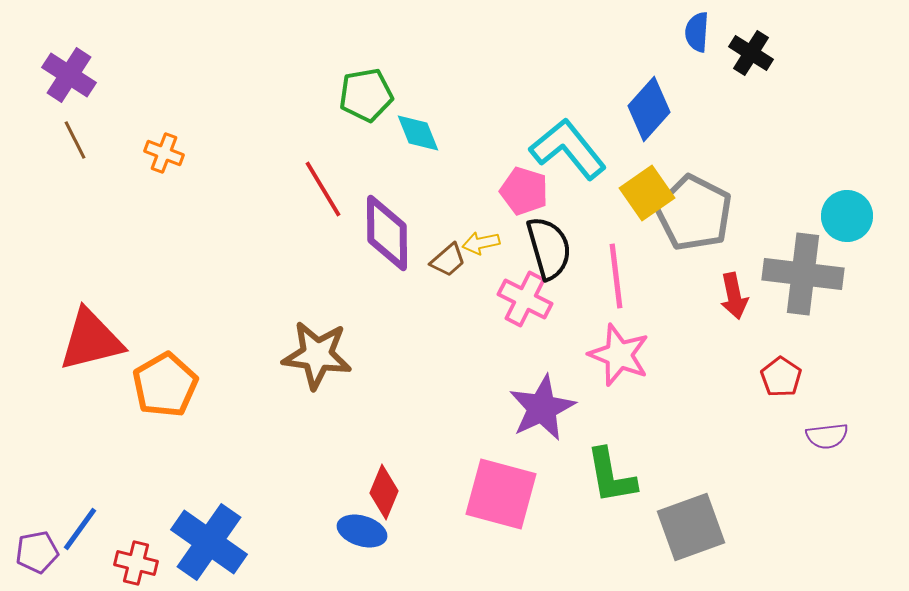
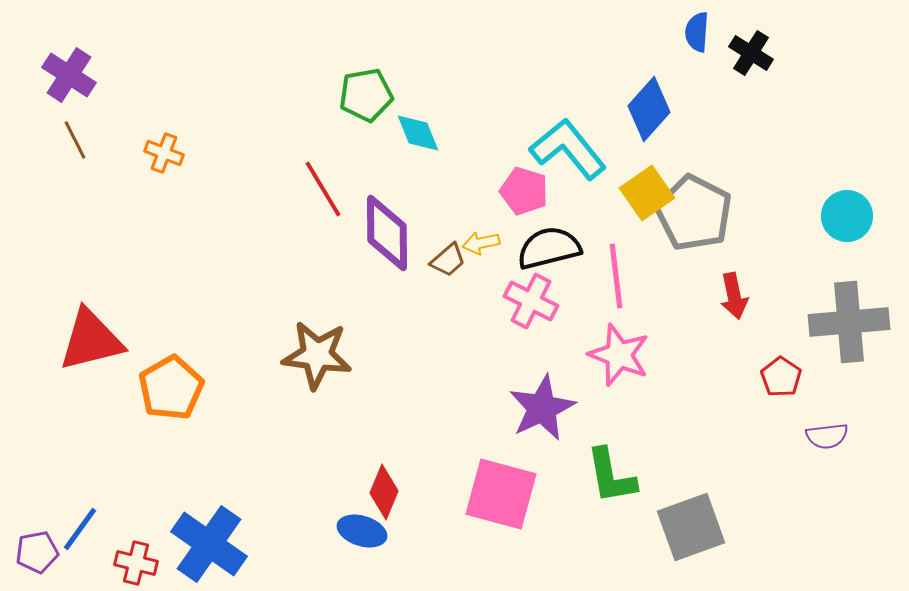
black semicircle: rotated 88 degrees counterclockwise
gray cross: moved 46 px right, 48 px down; rotated 12 degrees counterclockwise
pink cross: moved 6 px right, 2 px down
orange pentagon: moved 6 px right, 3 px down
blue cross: moved 2 px down
